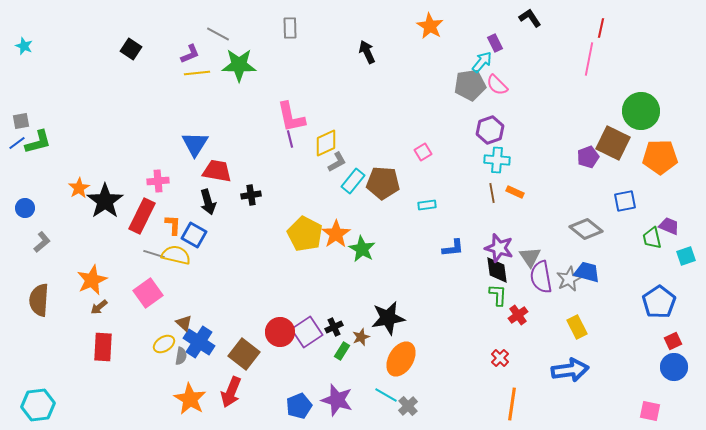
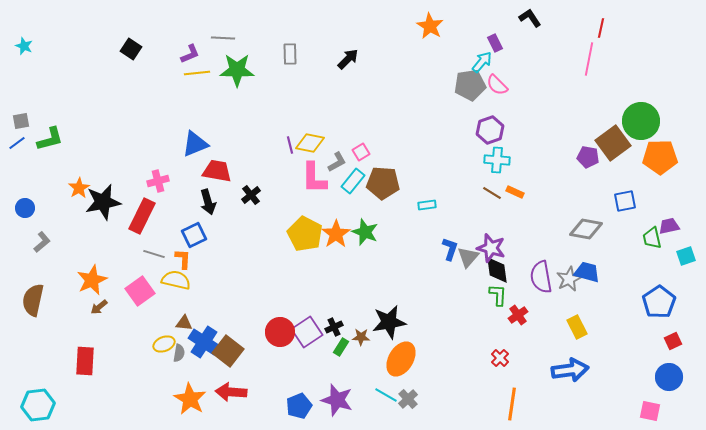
gray rectangle at (290, 28): moved 26 px down
gray line at (218, 34): moved 5 px right, 4 px down; rotated 25 degrees counterclockwise
black arrow at (367, 52): moved 19 px left, 7 px down; rotated 70 degrees clockwise
green star at (239, 65): moved 2 px left, 5 px down
green circle at (641, 111): moved 10 px down
pink L-shape at (291, 117): moved 23 px right, 61 px down; rotated 12 degrees clockwise
purple line at (290, 139): moved 6 px down
green L-shape at (38, 142): moved 12 px right, 3 px up
yellow diamond at (326, 143): moved 16 px left; rotated 36 degrees clockwise
brown square at (613, 143): rotated 28 degrees clockwise
blue triangle at (195, 144): rotated 36 degrees clockwise
pink square at (423, 152): moved 62 px left
purple pentagon at (588, 157): rotated 30 degrees clockwise
pink cross at (158, 181): rotated 10 degrees counterclockwise
brown line at (492, 193): rotated 48 degrees counterclockwise
black cross at (251, 195): rotated 30 degrees counterclockwise
black star at (105, 201): moved 2 px left, 1 px down; rotated 24 degrees clockwise
orange L-shape at (173, 225): moved 10 px right, 34 px down
purple trapezoid at (669, 226): rotated 35 degrees counterclockwise
gray diamond at (586, 229): rotated 28 degrees counterclockwise
blue square at (194, 235): rotated 35 degrees clockwise
blue L-shape at (453, 248): moved 3 px left, 1 px down; rotated 65 degrees counterclockwise
purple star at (499, 248): moved 8 px left
green star at (362, 249): moved 3 px right, 17 px up; rotated 8 degrees counterclockwise
yellow semicircle at (176, 255): moved 25 px down
gray triangle at (530, 257): moved 62 px left; rotated 15 degrees clockwise
pink square at (148, 293): moved 8 px left, 2 px up
brown semicircle at (39, 300): moved 6 px left; rotated 8 degrees clockwise
black star at (388, 318): moved 1 px right, 4 px down
brown triangle at (184, 323): rotated 36 degrees counterclockwise
brown star at (361, 337): rotated 24 degrees clockwise
blue cross at (199, 342): moved 5 px right
yellow ellipse at (164, 344): rotated 10 degrees clockwise
red rectangle at (103, 347): moved 18 px left, 14 px down
green rectangle at (342, 351): moved 1 px left, 4 px up
brown square at (244, 354): moved 16 px left, 3 px up
gray semicircle at (181, 356): moved 2 px left, 3 px up
blue circle at (674, 367): moved 5 px left, 10 px down
red arrow at (231, 392): rotated 72 degrees clockwise
gray cross at (408, 406): moved 7 px up
